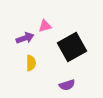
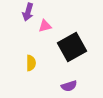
purple arrow: moved 3 px right, 26 px up; rotated 126 degrees clockwise
purple semicircle: moved 2 px right, 1 px down
